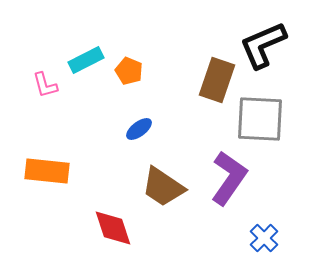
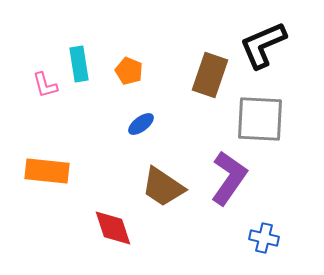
cyan rectangle: moved 7 px left, 4 px down; rotated 72 degrees counterclockwise
brown rectangle: moved 7 px left, 5 px up
blue ellipse: moved 2 px right, 5 px up
blue cross: rotated 32 degrees counterclockwise
